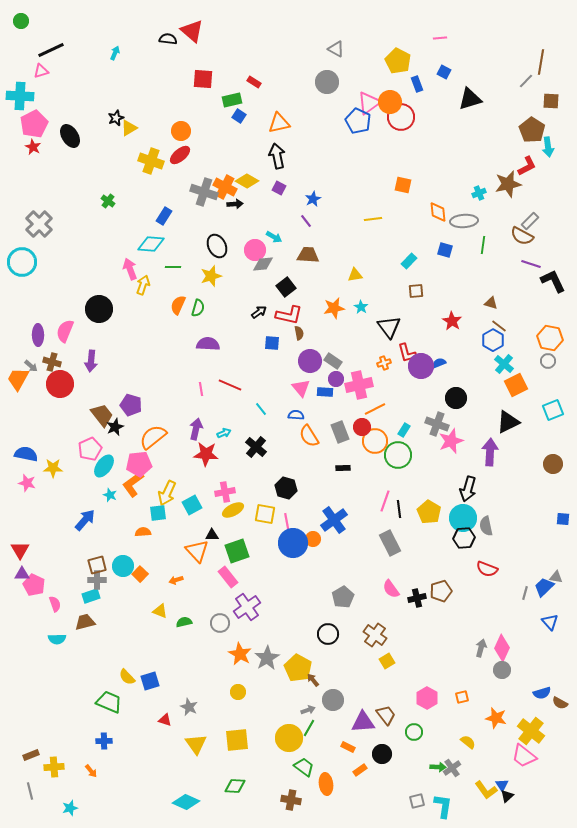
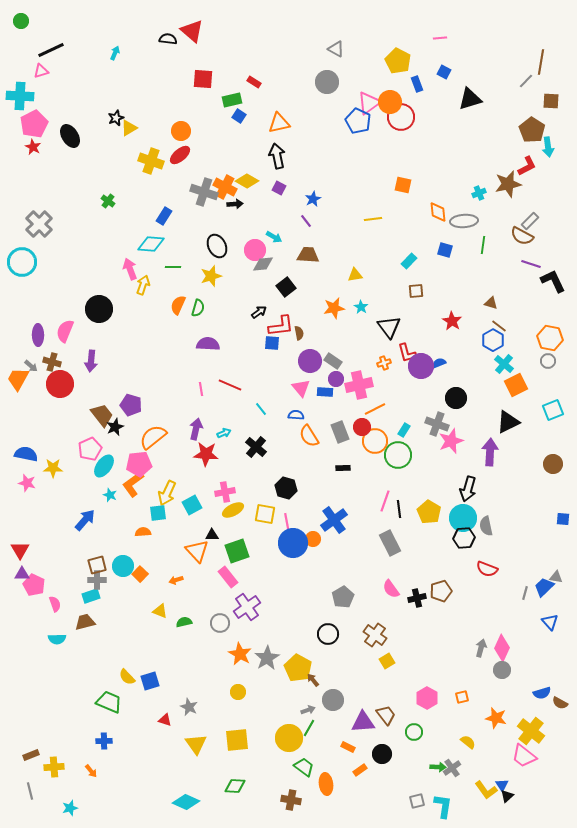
red L-shape at (289, 315): moved 8 px left, 11 px down; rotated 20 degrees counterclockwise
